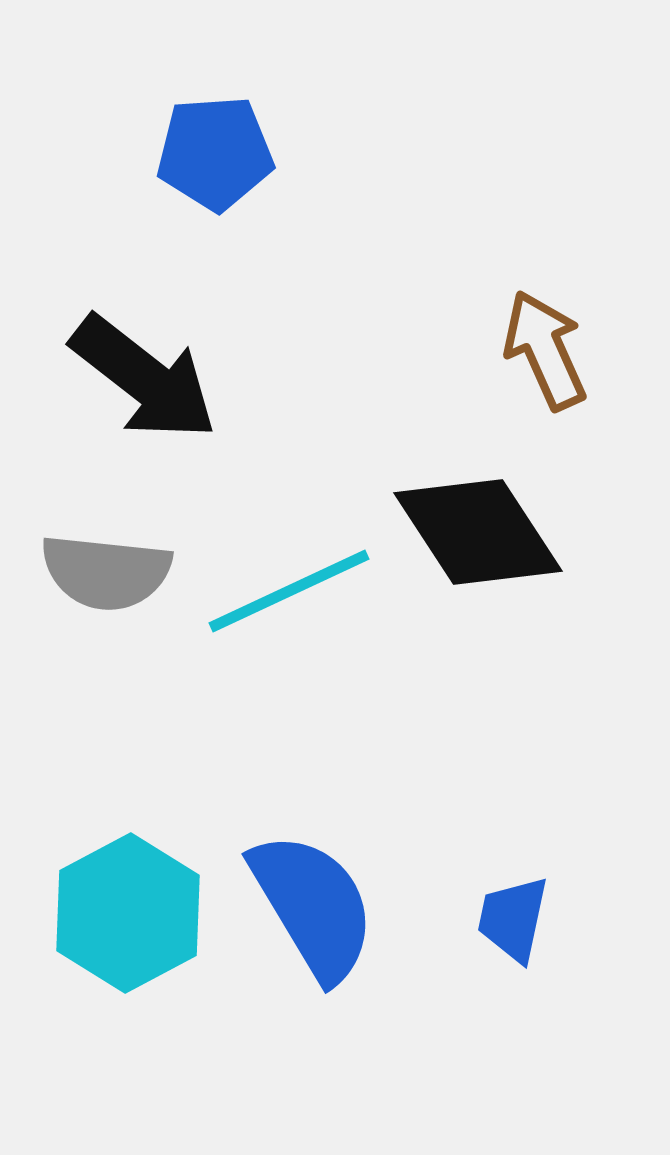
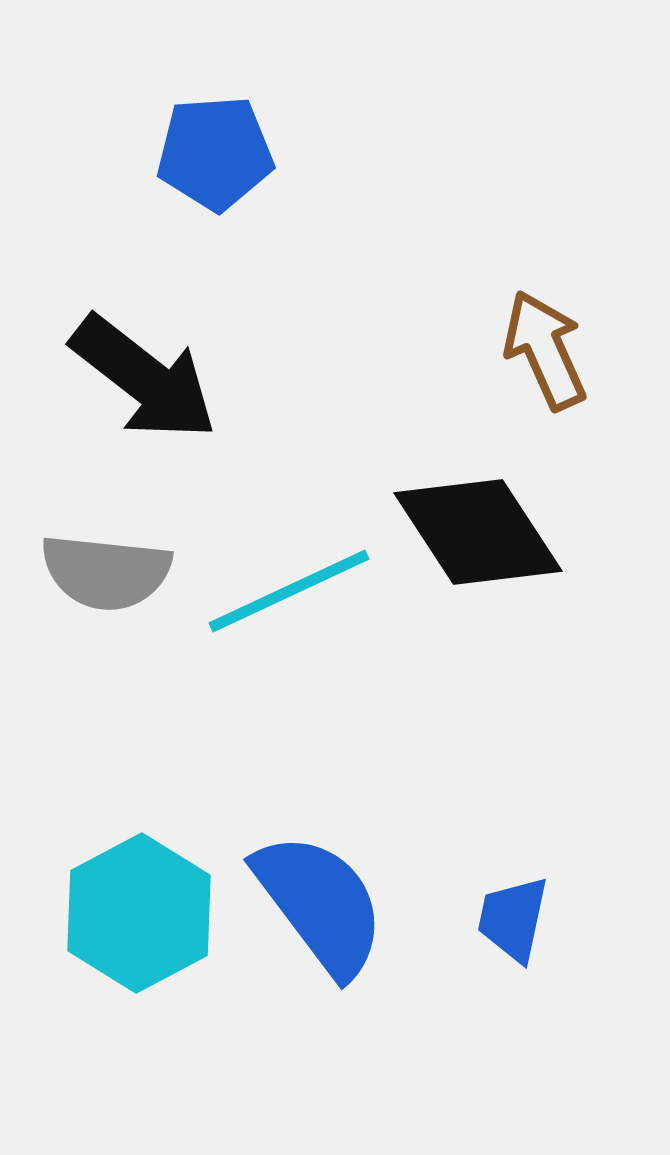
blue semicircle: moved 7 px right, 2 px up; rotated 6 degrees counterclockwise
cyan hexagon: moved 11 px right
